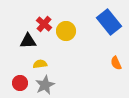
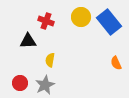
red cross: moved 2 px right, 3 px up; rotated 21 degrees counterclockwise
yellow circle: moved 15 px right, 14 px up
yellow semicircle: moved 10 px right, 4 px up; rotated 72 degrees counterclockwise
